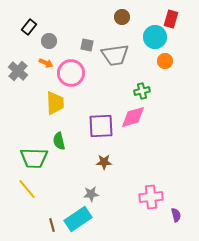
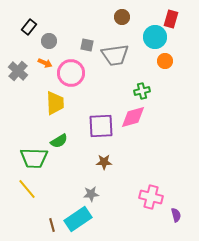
orange arrow: moved 1 px left
green semicircle: rotated 108 degrees counterclockwise
pink cross: rotated 20 degrees clockwise
